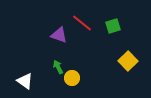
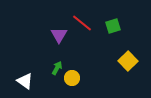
purple triangle: rotated 42 degrees clockwise
green arrow: moved 1 px left, 1 px down; rotated 56 degrees clockwise
